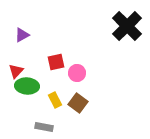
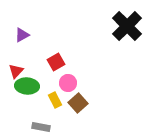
red square: rotated 18 degrees counterclockwise
pink circle: moved 9 px left, 10 px down
brown square: rotated 12 degrees clockwise
gray rectangle: moved 3 px left
